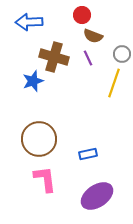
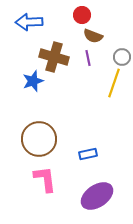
gray circle: moved 3 px down
purple line: rotated 14 degrees clockwise
